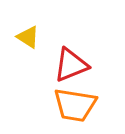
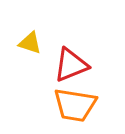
yellow triangle: moved 2 px right, 6 px down; rotated 15 degrees counterclockwise
